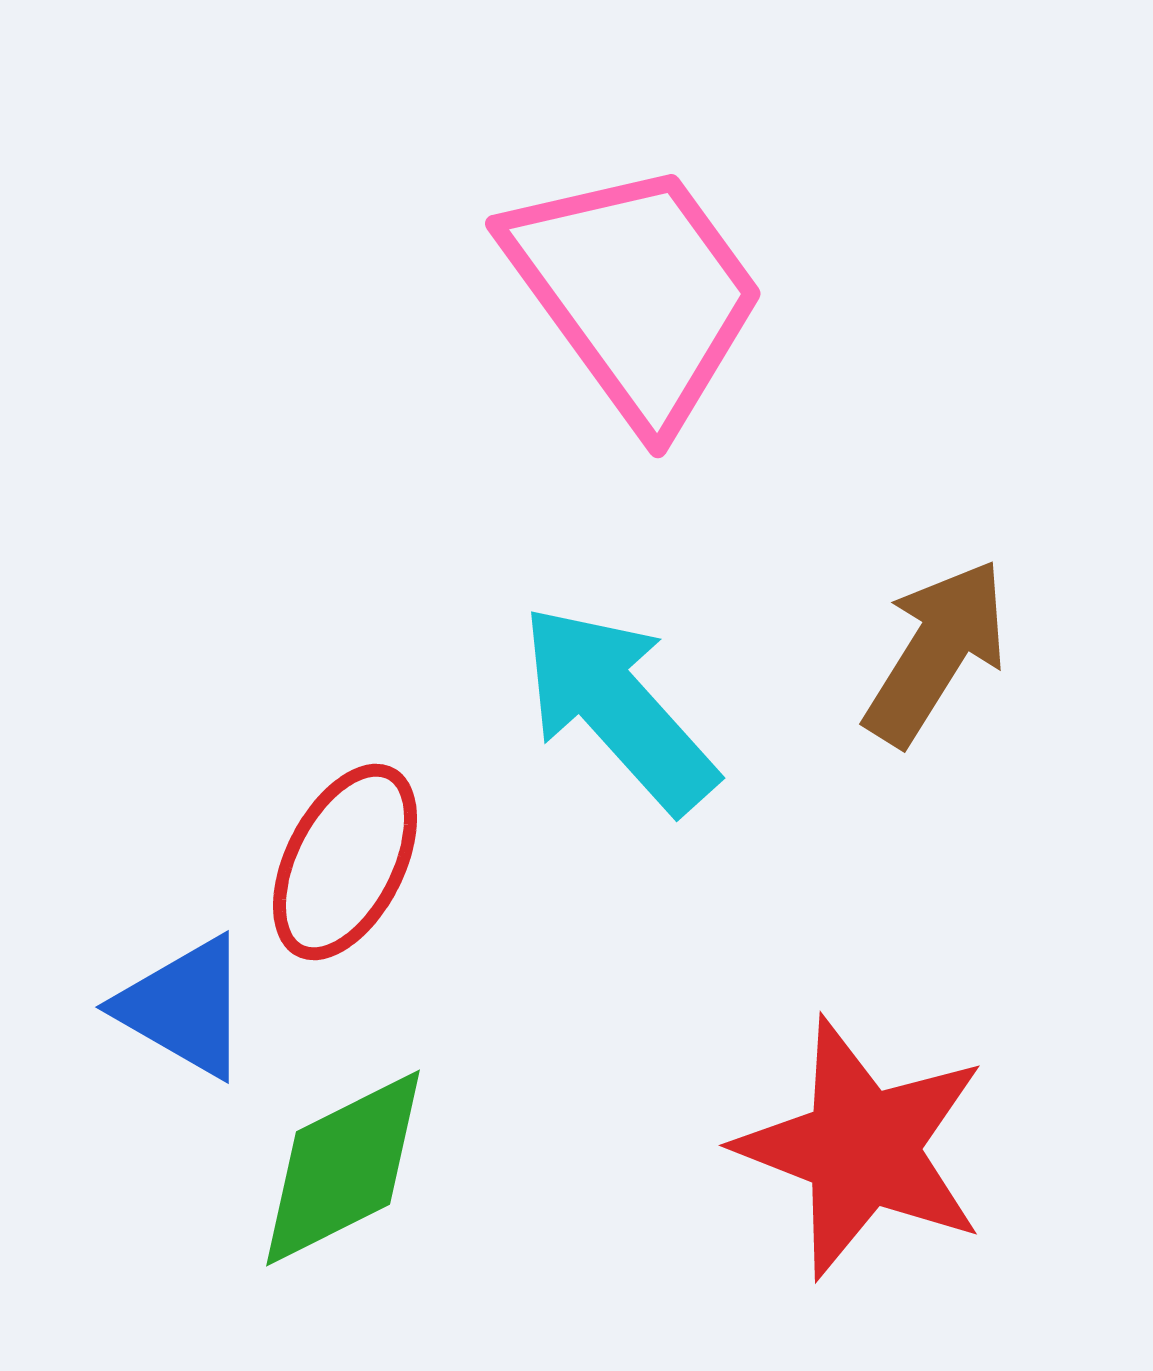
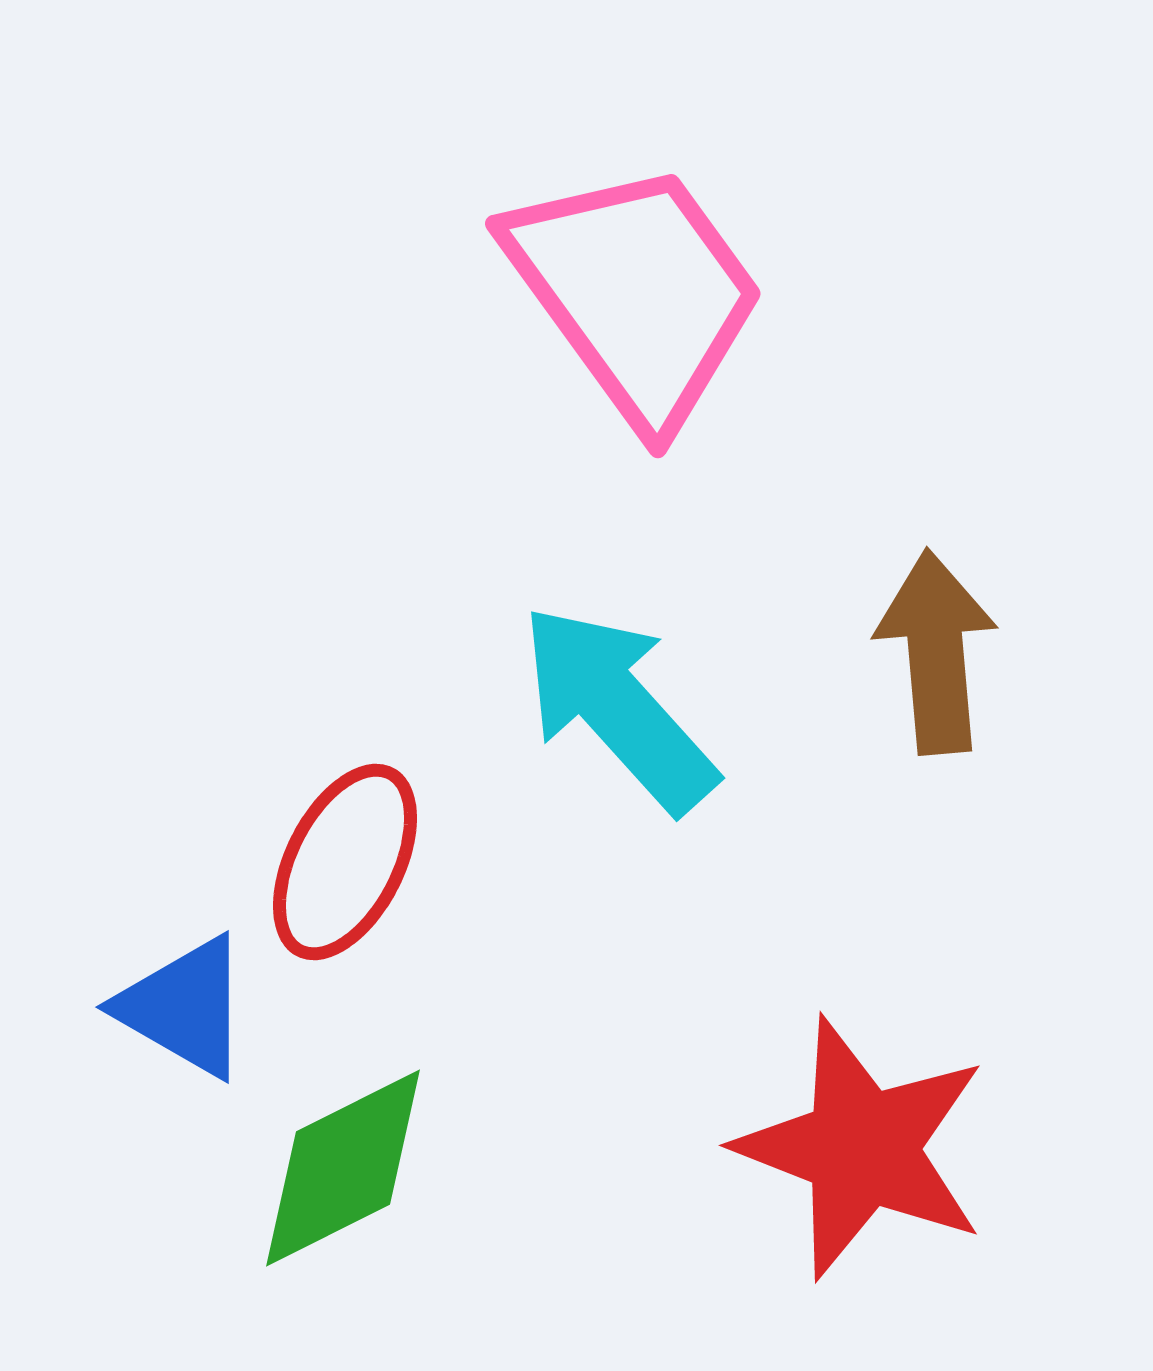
brown arrow: rotated 37 degrees counterclockwise
